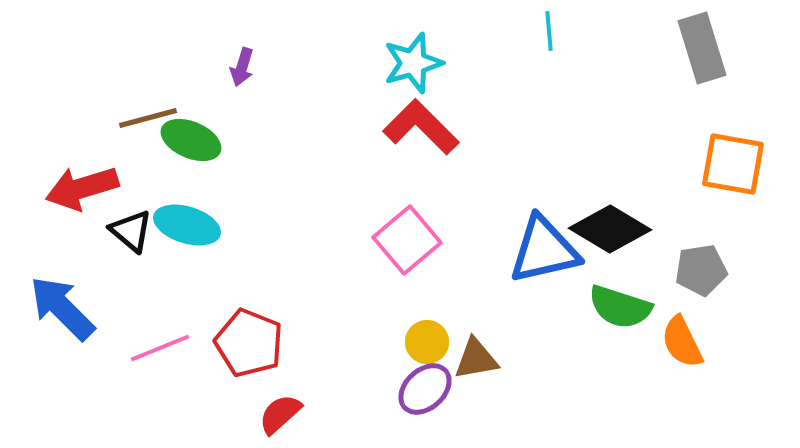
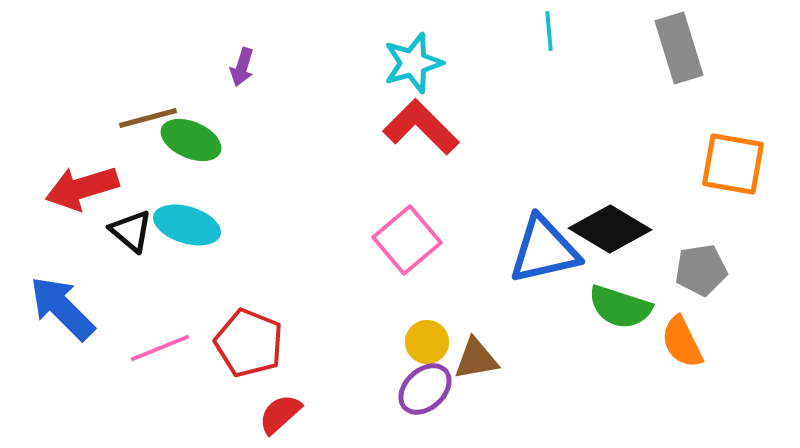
gray rectangle: moved 23 px left
